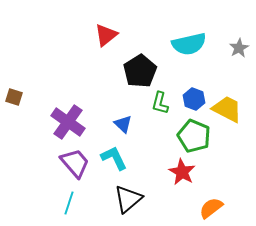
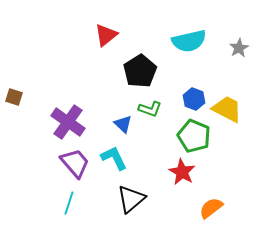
cyan semicircle: moved 3 px up
green L-shape: moved 10 px left, 6 px down; rotated 85 degrees counterclockwise
black triangle: moved 3 px right
